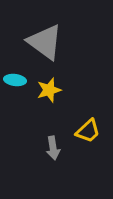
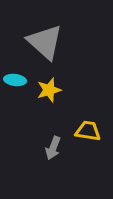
gray triangle: rotated 6 degrees clockwise
yellow trapezoid: rotated 128 degrees counterclockwise
gray arrow: rotated 30 degrees clockwise
